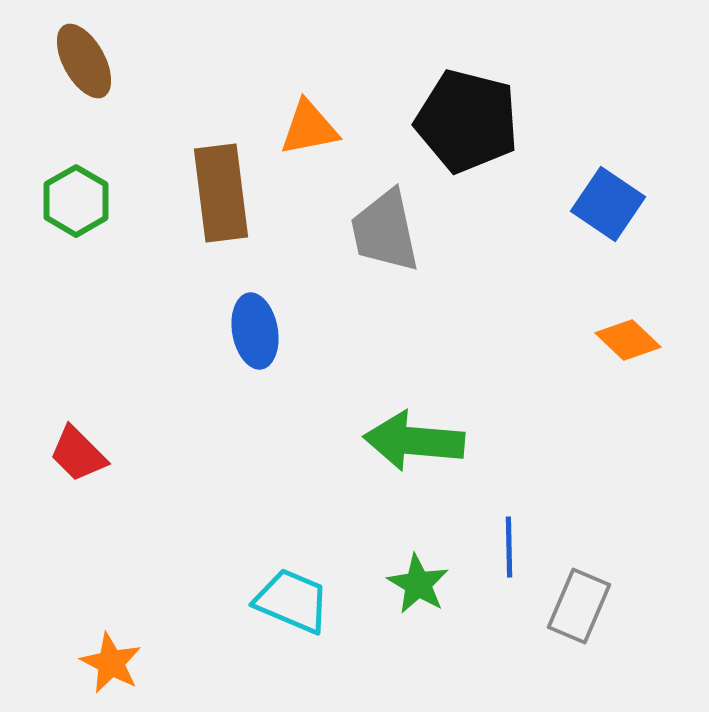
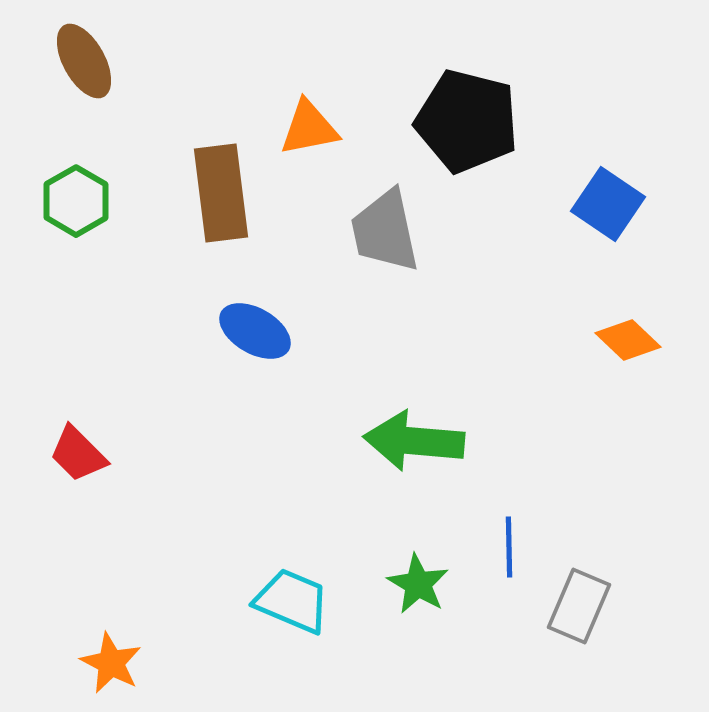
blue ellipse: rotated 50 degrees counterclockwise
